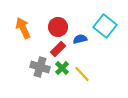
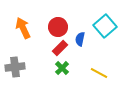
cyan square: rotated 10 degrees clockwise
blue semicircle: rotated 64 degrees counterclockwise
red rectangle: moved 2 px right, 1 px up
gray cross: moved 25 px left; rotated 24 degrees counterclockwise
yellow line: moved 17 px right, 1 px up; rotated 18 degrees counterclockwise
